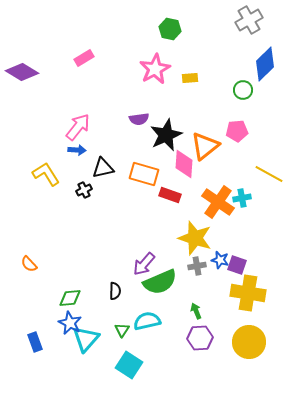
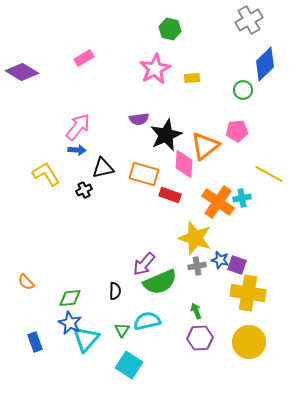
yellow rectangle at (190, 78): moved 2 px right
orange semicircle at (29, 264): moved 3 px left, 18 px down
